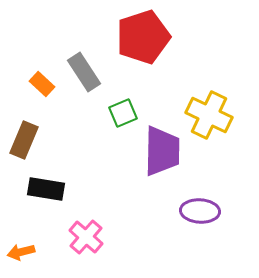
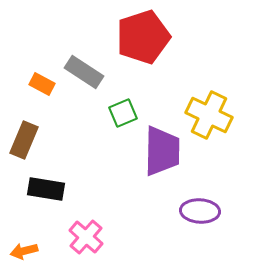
gray rectangle: rotated 24 degrees counterclockwise
orange rectangle: rotated 15 degrees counterclockwise
orange arrow: moved 3 px right, 1 px up
